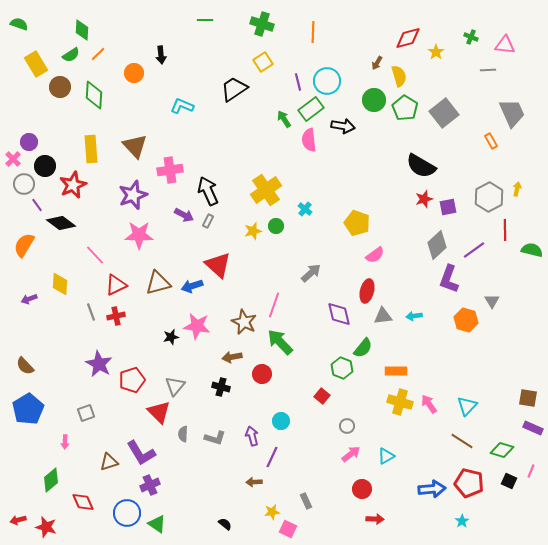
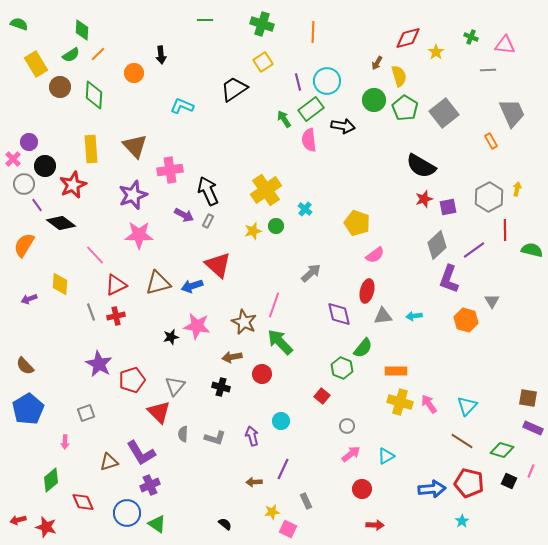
purple line at (272, 457): moved 11 px right, 12 px down
red arrow at (375, 519): moved 6 px down
